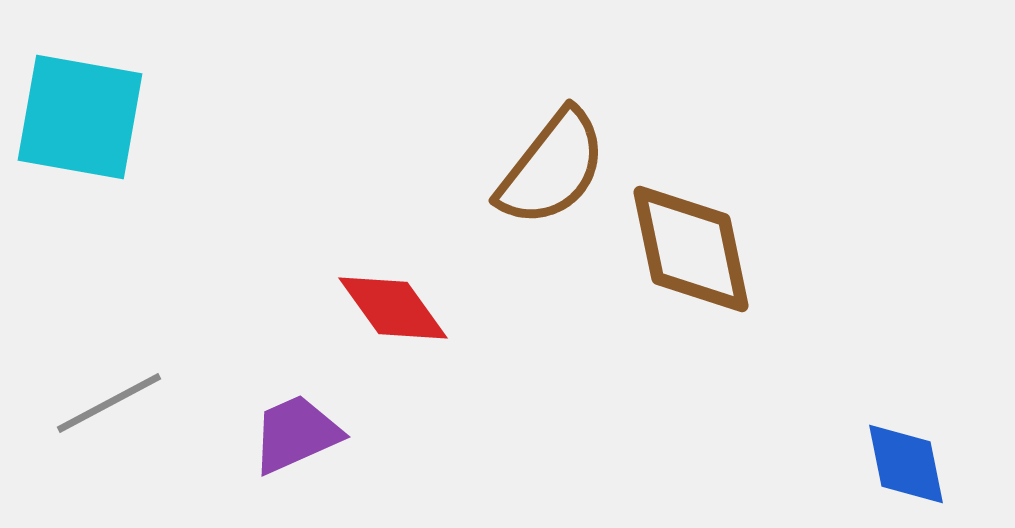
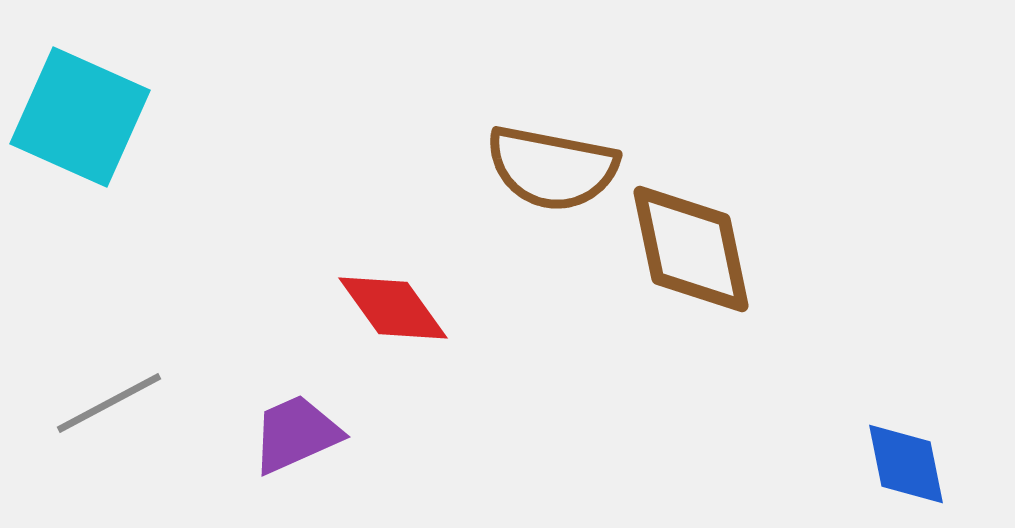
cyan square: rotated 14 degrees clockwise
brown semicircle: rotated 63 degrees clockwise
